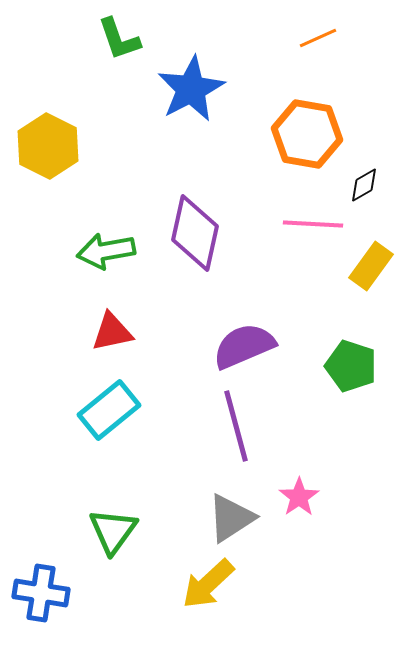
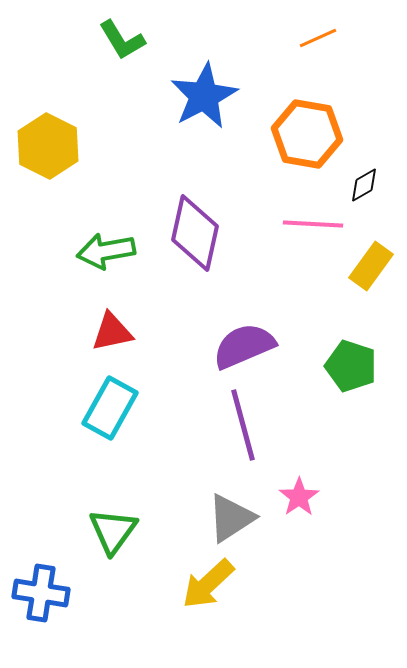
green L-shape: moved 3 px right, 1 px down; rotated 12 degrees counterclockwise
blue star: moved 13 px right, 7 px down
cyan rectangle: moved 1 px right, 2 px up; rotated 22 degrees counterclockwise
purple line: moved 7 px right, 1 px up
